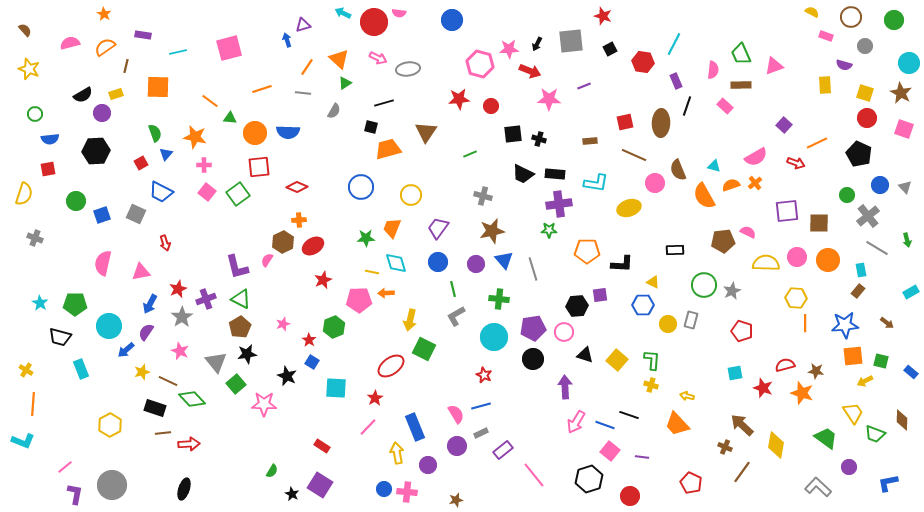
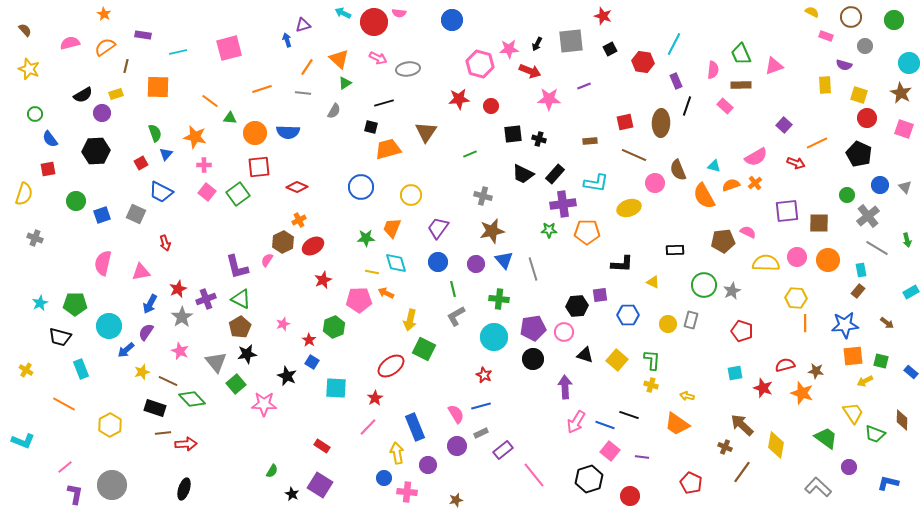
yellow square at (865, 93): moved 6 px left, 2 px down
blue semicircle at (50, 139): rotated 60 degrees clockwise
black rectangle at (555, 174): rotated 54 degrees counterclockwise
purple cross at (559, 204): moved 4 px right
orange cross at (299, 220): rotated 24 degrees counterclockwise
orange pentagon at (587, 251): moved 19 px up
orange arrow at (386, 293): rotated 28 degrees clockwise
cyan star at (40, 303): rotated 14 degrees clockwise
blue hexagon at (643, 305): moved 15 px left, 10 px down
orange line at (33, 404): moved 31 px right; rotated 65 degrees counterclockwise
orange trapezoid at (677, 424): rotated 12 degrees counterclockwise
red arrow at (189, 444): moved 3 px left
blue L-shape at (888, 483): rotated 25 degrees clockwise
blue circle at (384, 489): moved 11 px up
